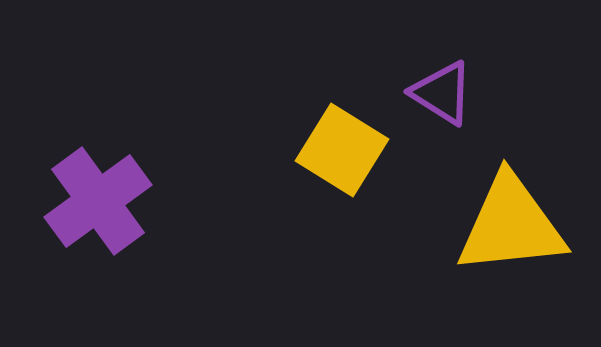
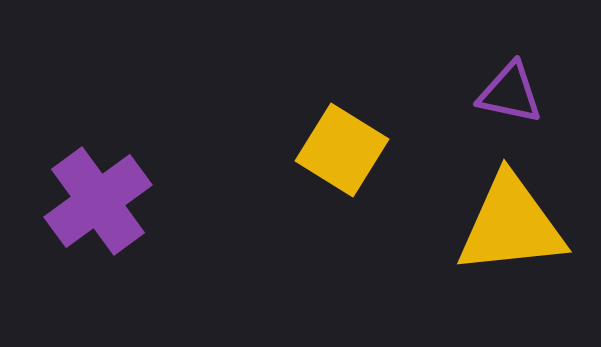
purple triangle: moved 68 px right; rotated 20 degrees counterclockwise
